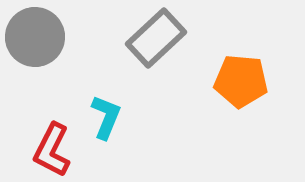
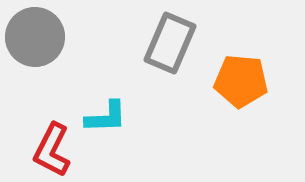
gray rectangle: moved 14 px right, 5 px down; rotated 24 degrees counterclockwise
cyan L-shape: rotated 66 degrees clockwise
